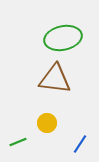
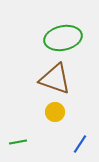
brown triangle: rotated 12 degrees clockwise
yellow circle: moved 8 px right, 11 px up
green line: rotated 12 degrees clockwise
